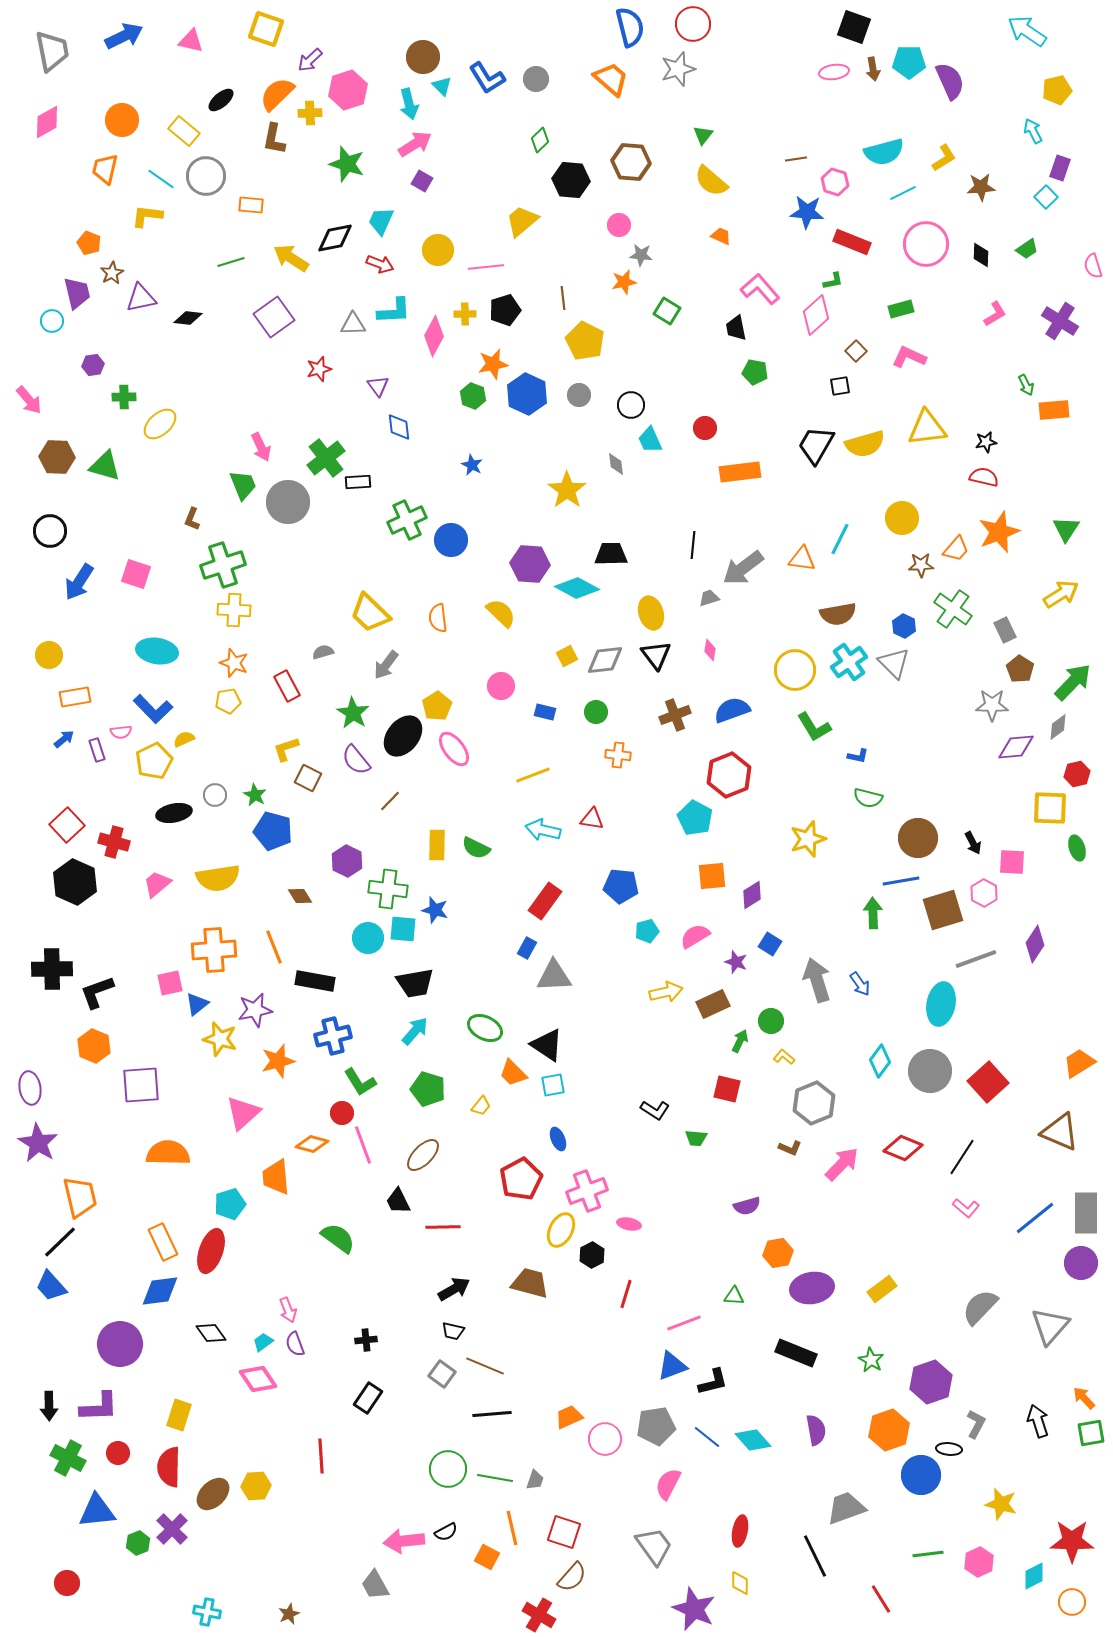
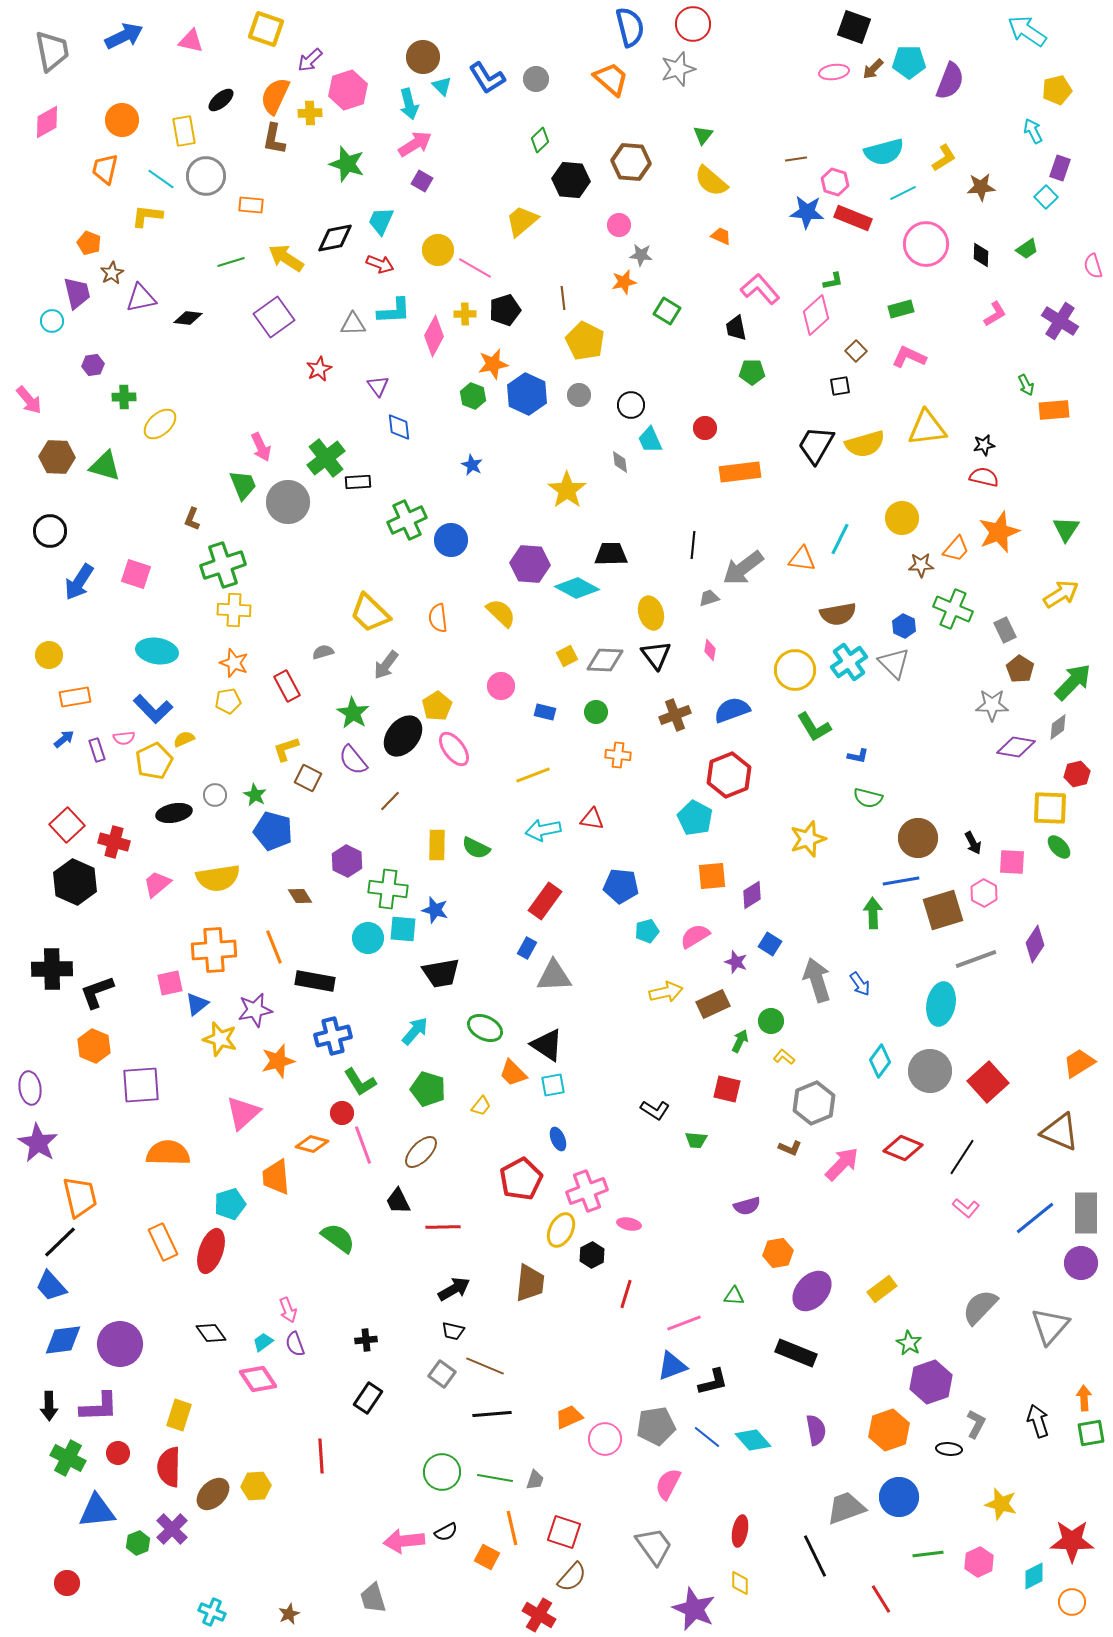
brown arrow at (873, 69): rotated 55 degrees clockwise
purple semicircle at (950, 81): rotated 45 degrees clockwise
orange semicircle at (277, 94): moved 2 px left, 2 px down; rotated 21 degrees counterclockwise
yellow rectangle at (184, 131): rotated 40 degrees clockwise
red rectangle at (852, 242): moved 1 px right, 24 px up
yellow arrow at (291, 258): moved 5 px left
pink line at (486, 267): moved 11 px left, 1 px down; rotated 36 degrees clockwise
red star at (319, 369): rotated 10 degrees counterclockwise
green pentagon at (755, 372): moved 3 px left; rotated 10 degrees counterclockwise
black star at (986, 442): moved 2 px left, 3 px down
gray diamond at (616, 464): moved 4 px right, 2 px up
green cross at (953, 609): rotated 12 degrees counterclockwise
gray diamond at (605, 660): rotated 9 degrees clockwise
pink semicircle at (121, 732): moved 3 px right, 6 px down
purple diamond at (1016, 747): rotated 15 degrees clockwise
purple semicircle at (356, 760): moved 3 px left
cyan arrow at (543, 830): rotated 24 degrees counterclockwise
green ellipse at (1077, 848): moved 18 px left, 1 px up; rotated 25 degrees counterclockwise
black trapezoid at (415, 983): moved 26 px right, 10 px up
green trapezoid at (696, 1138): moved 2 px down
brown ellipse at (423, 1155): moved 2 px left, 3 px up
brown trapezoid at (530, 1283): rotated 81 degrees clockwise
purple ellipse at (812, 1288): moved 3 px down; rotated 39 degrees counterclockwise
blue diamond at (160, 1291): moved 97 px left, 49 px down
green star at (871, 1360): moved 38 px right, 17 px up
orange arrow at (1084, 1398): rotated 40 degrees clockwise
green circle at (448, 1469): moved 6 px left, 3 px down
blue circle at (921, 1475): moved 22 px left, 22 px down
gray trapezoid at (375, 1585): moved 2 px left, 13 px down; rotated 12 degrees clockwise
cyan cross at (207, 1612): moved 5 px right; rotated 12 degrees clockwise
